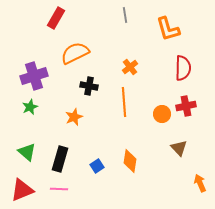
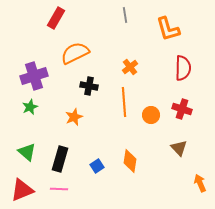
red cross: moved 4 px left, 3 px down; rotated 30 degrees clockwise
orange circle: moved 11 px left, 1 px down
